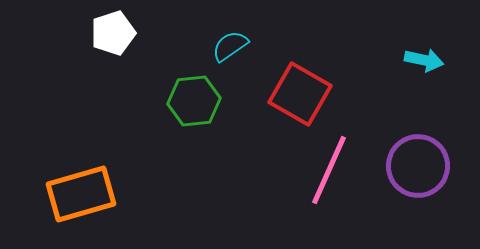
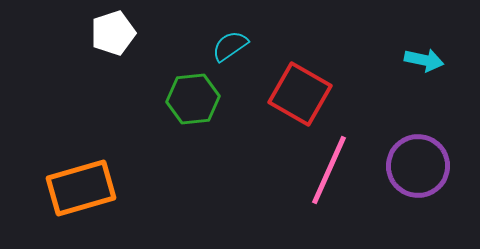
green hexagon: moved 1 px left, 2 px up
orange rectangle: moved 6 px up
